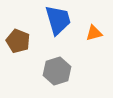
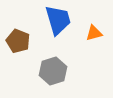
gray hexagon: moved 4 px left
